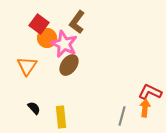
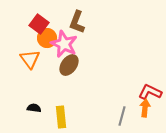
brown L-shape: rotated 15 degrees counterclockwise
orange triangle: moved 3 px right, 7 px up; rotated 10 degrees counterclockwise
black semicircle: rotated 40 degrees counterclockwise
